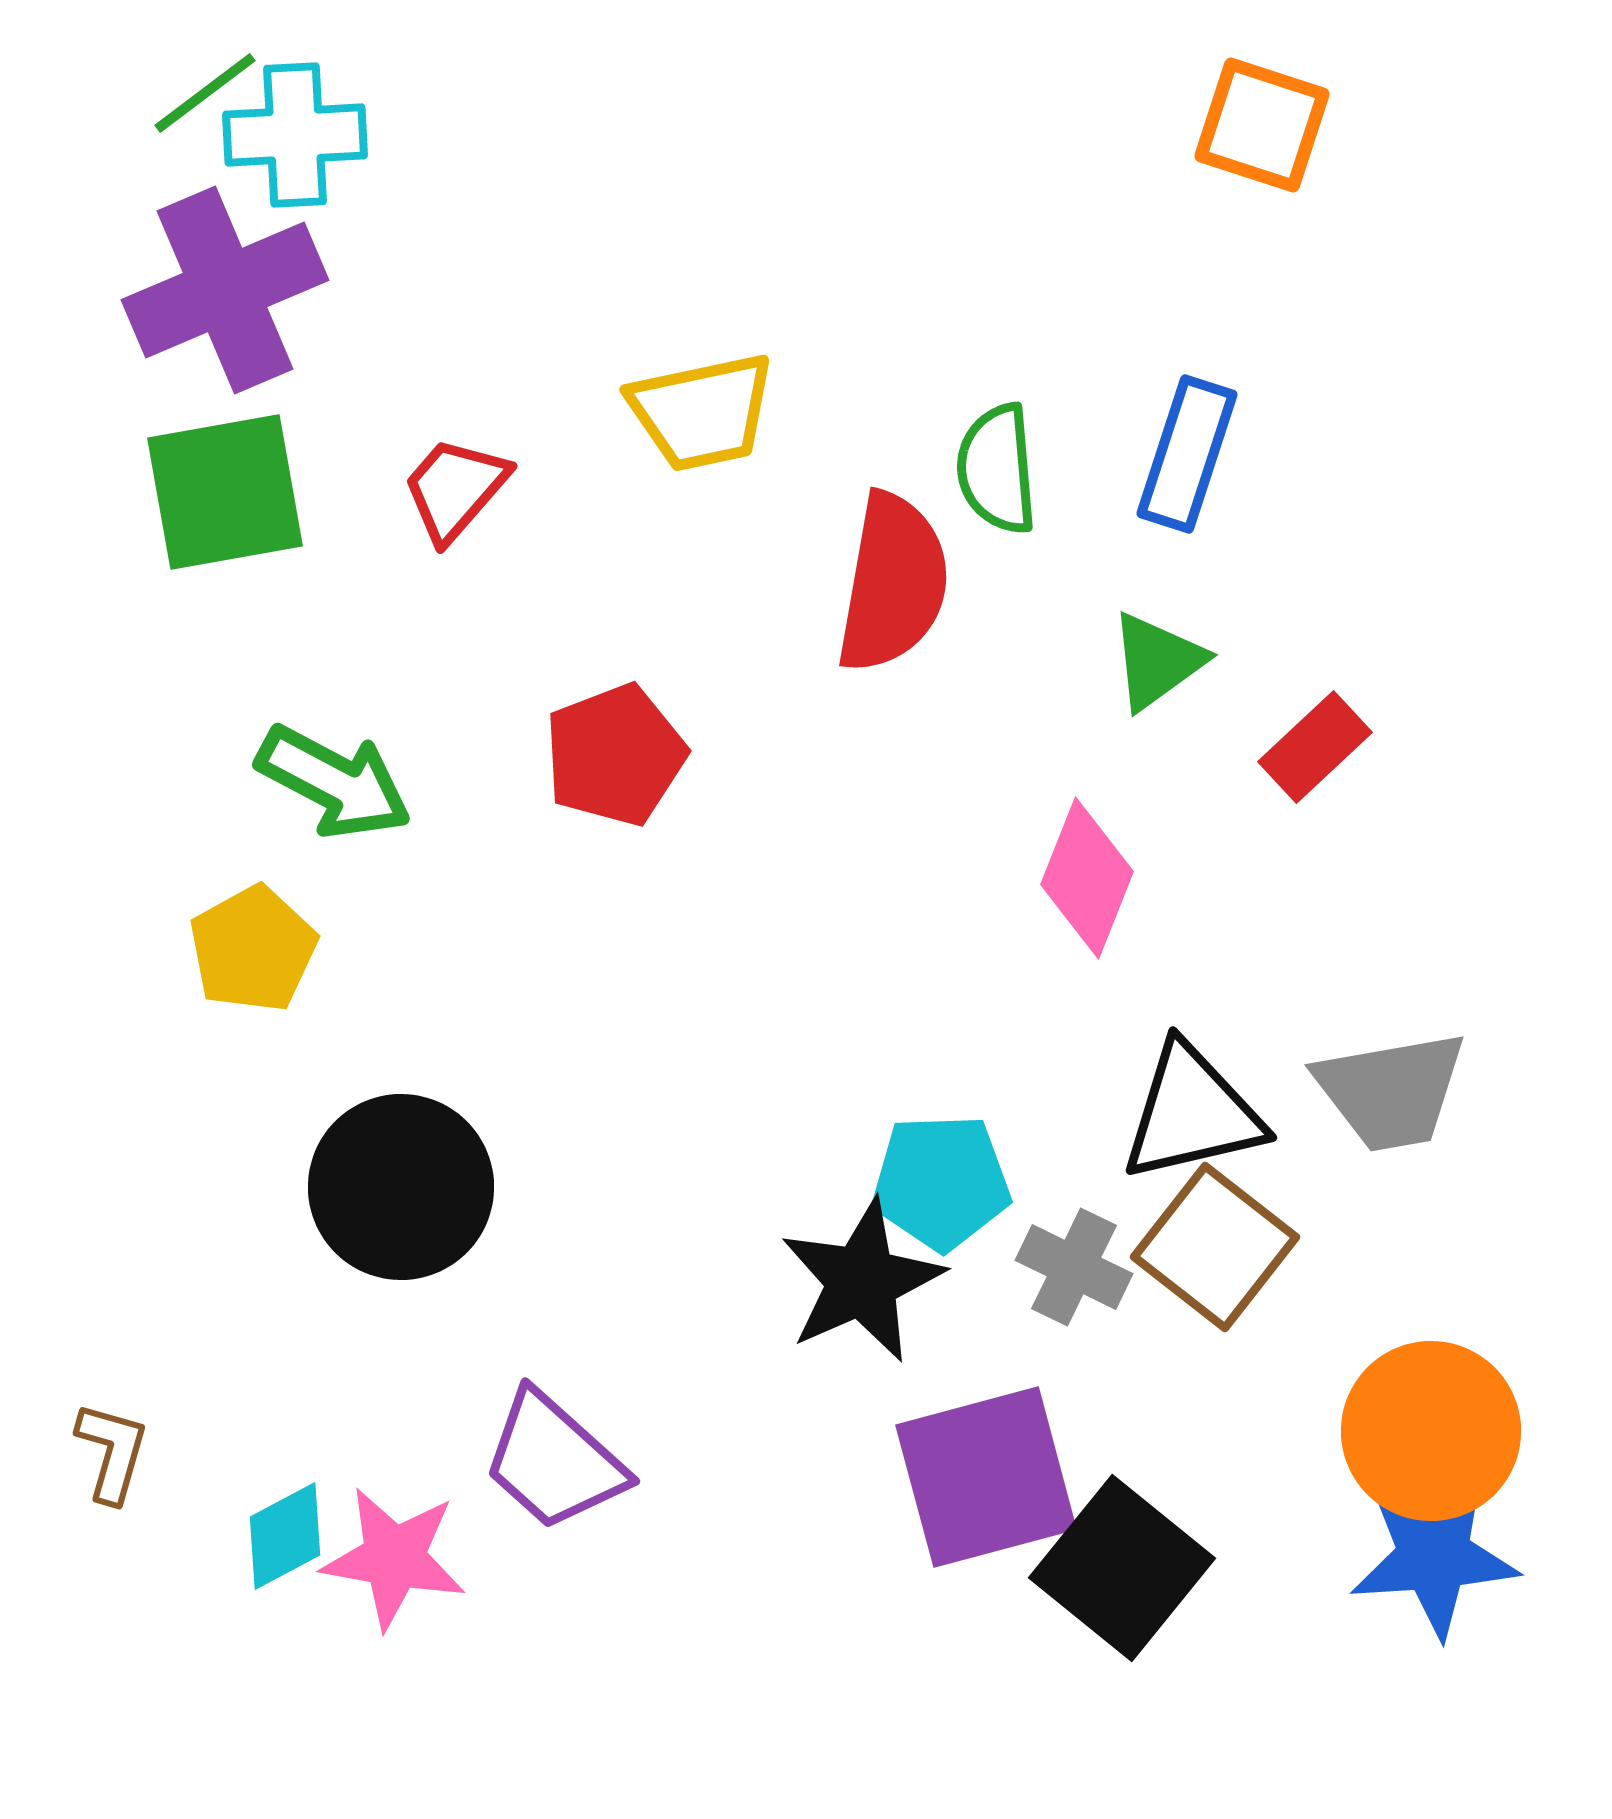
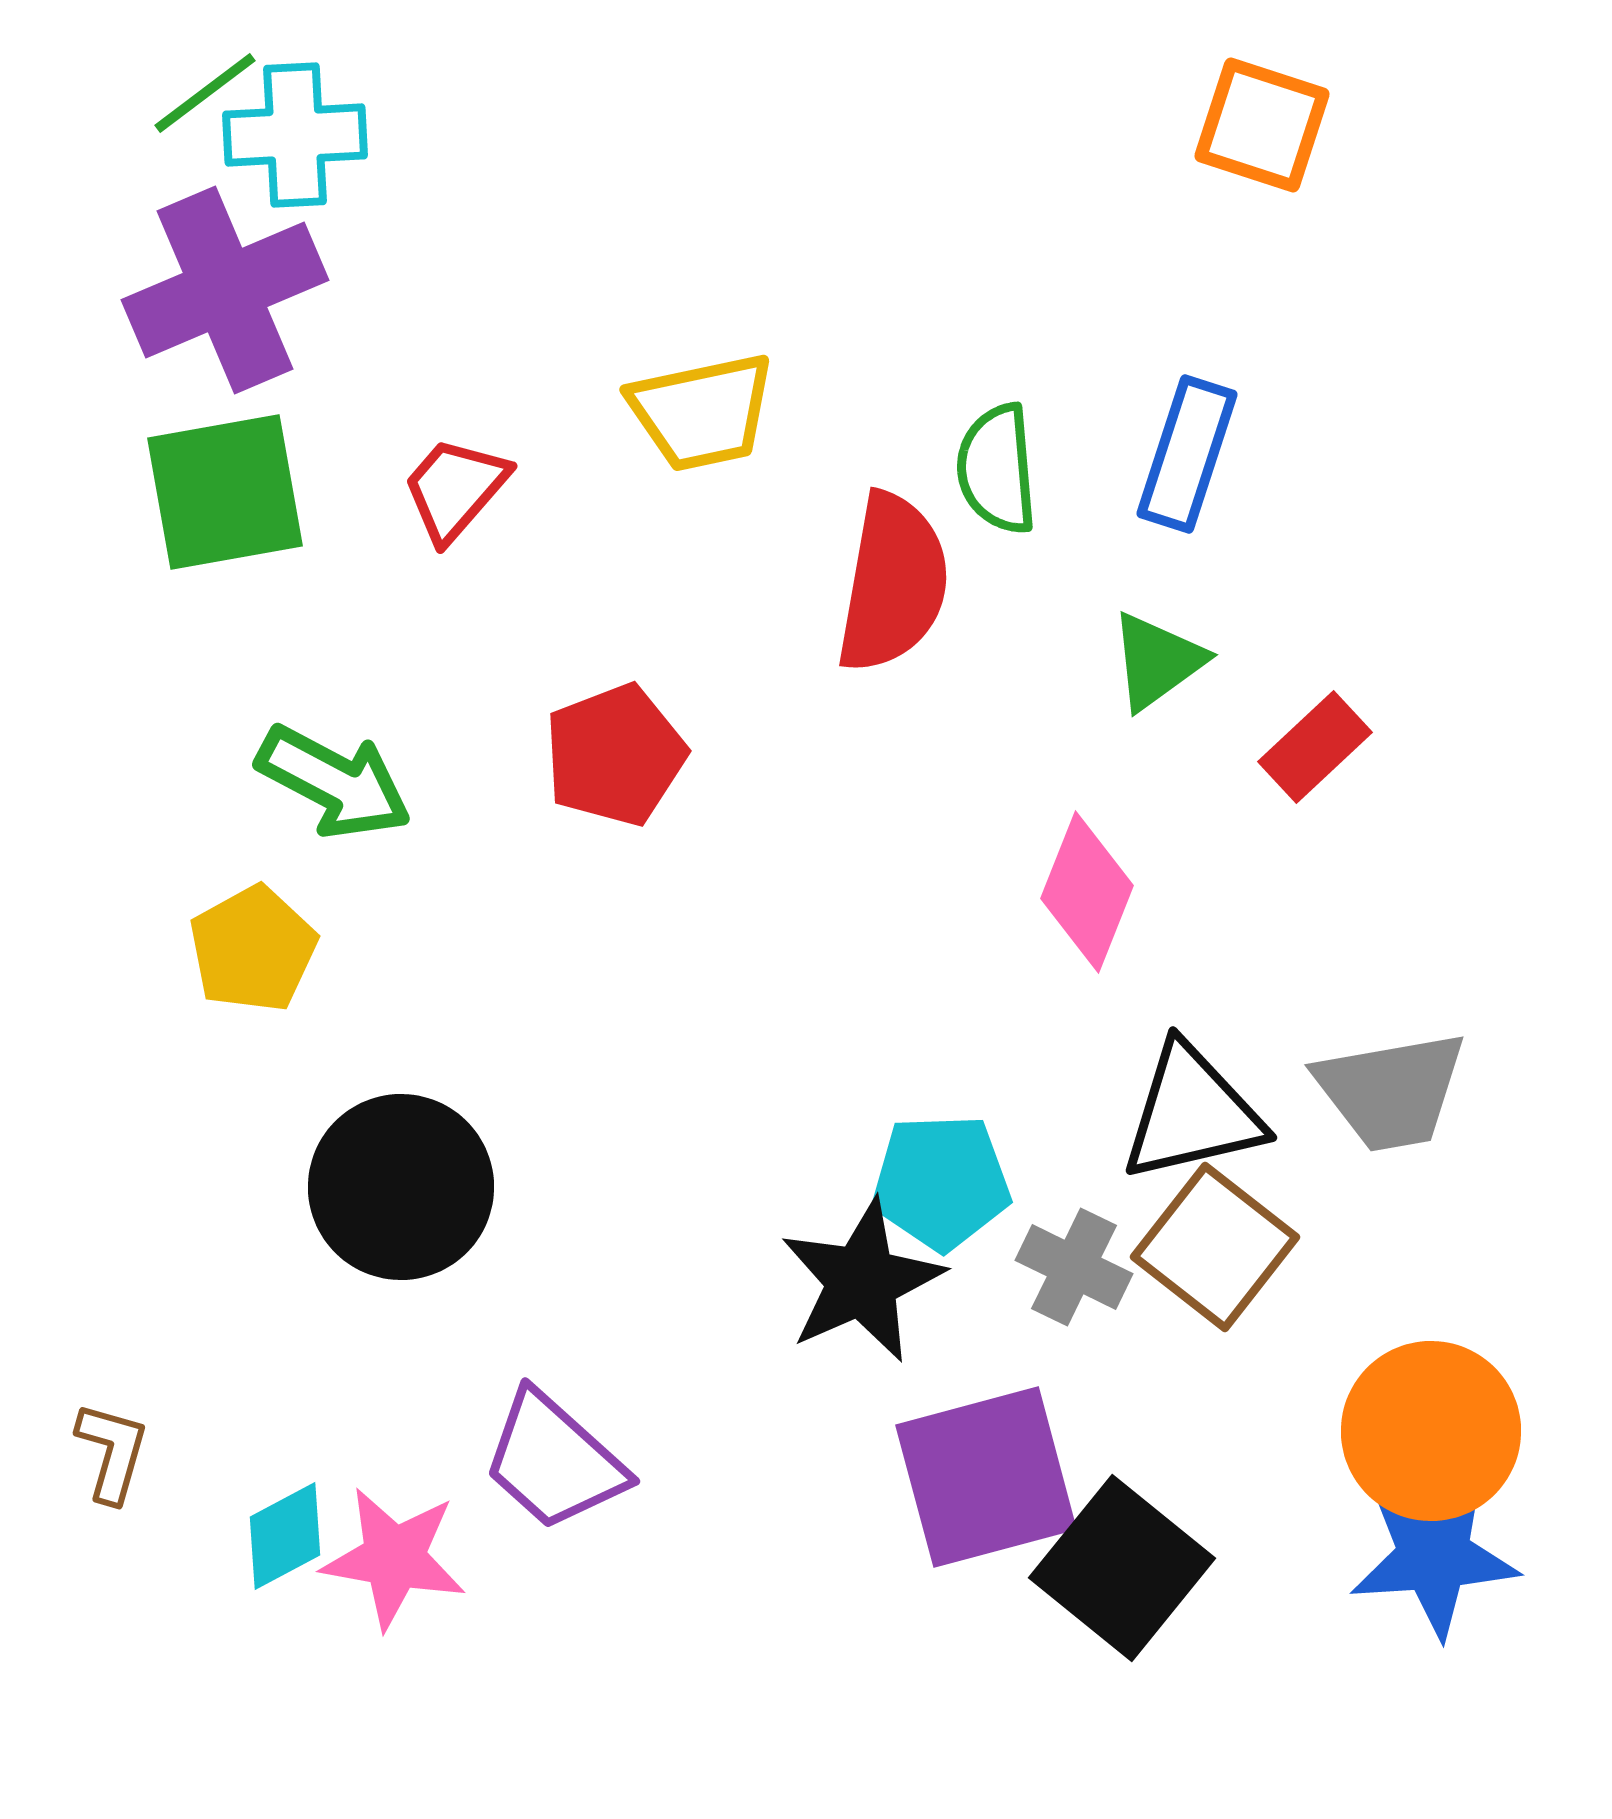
pink diamond: moved 14 px down
